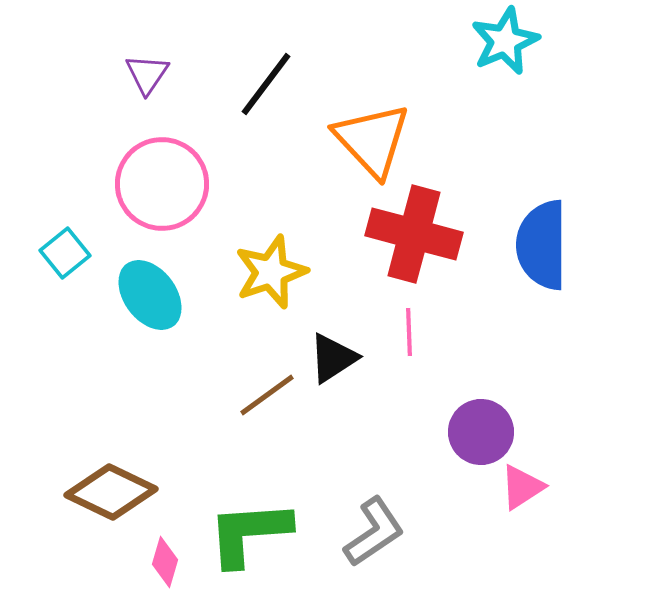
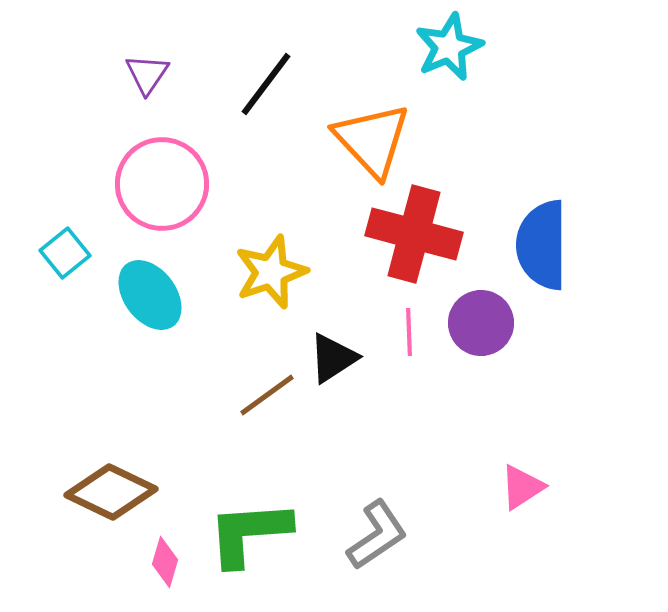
cyan star: moved 56 px left, 6 px down
purple circle: moved 109 px up
gray L-shape: moved 3 px right, 3 px down
